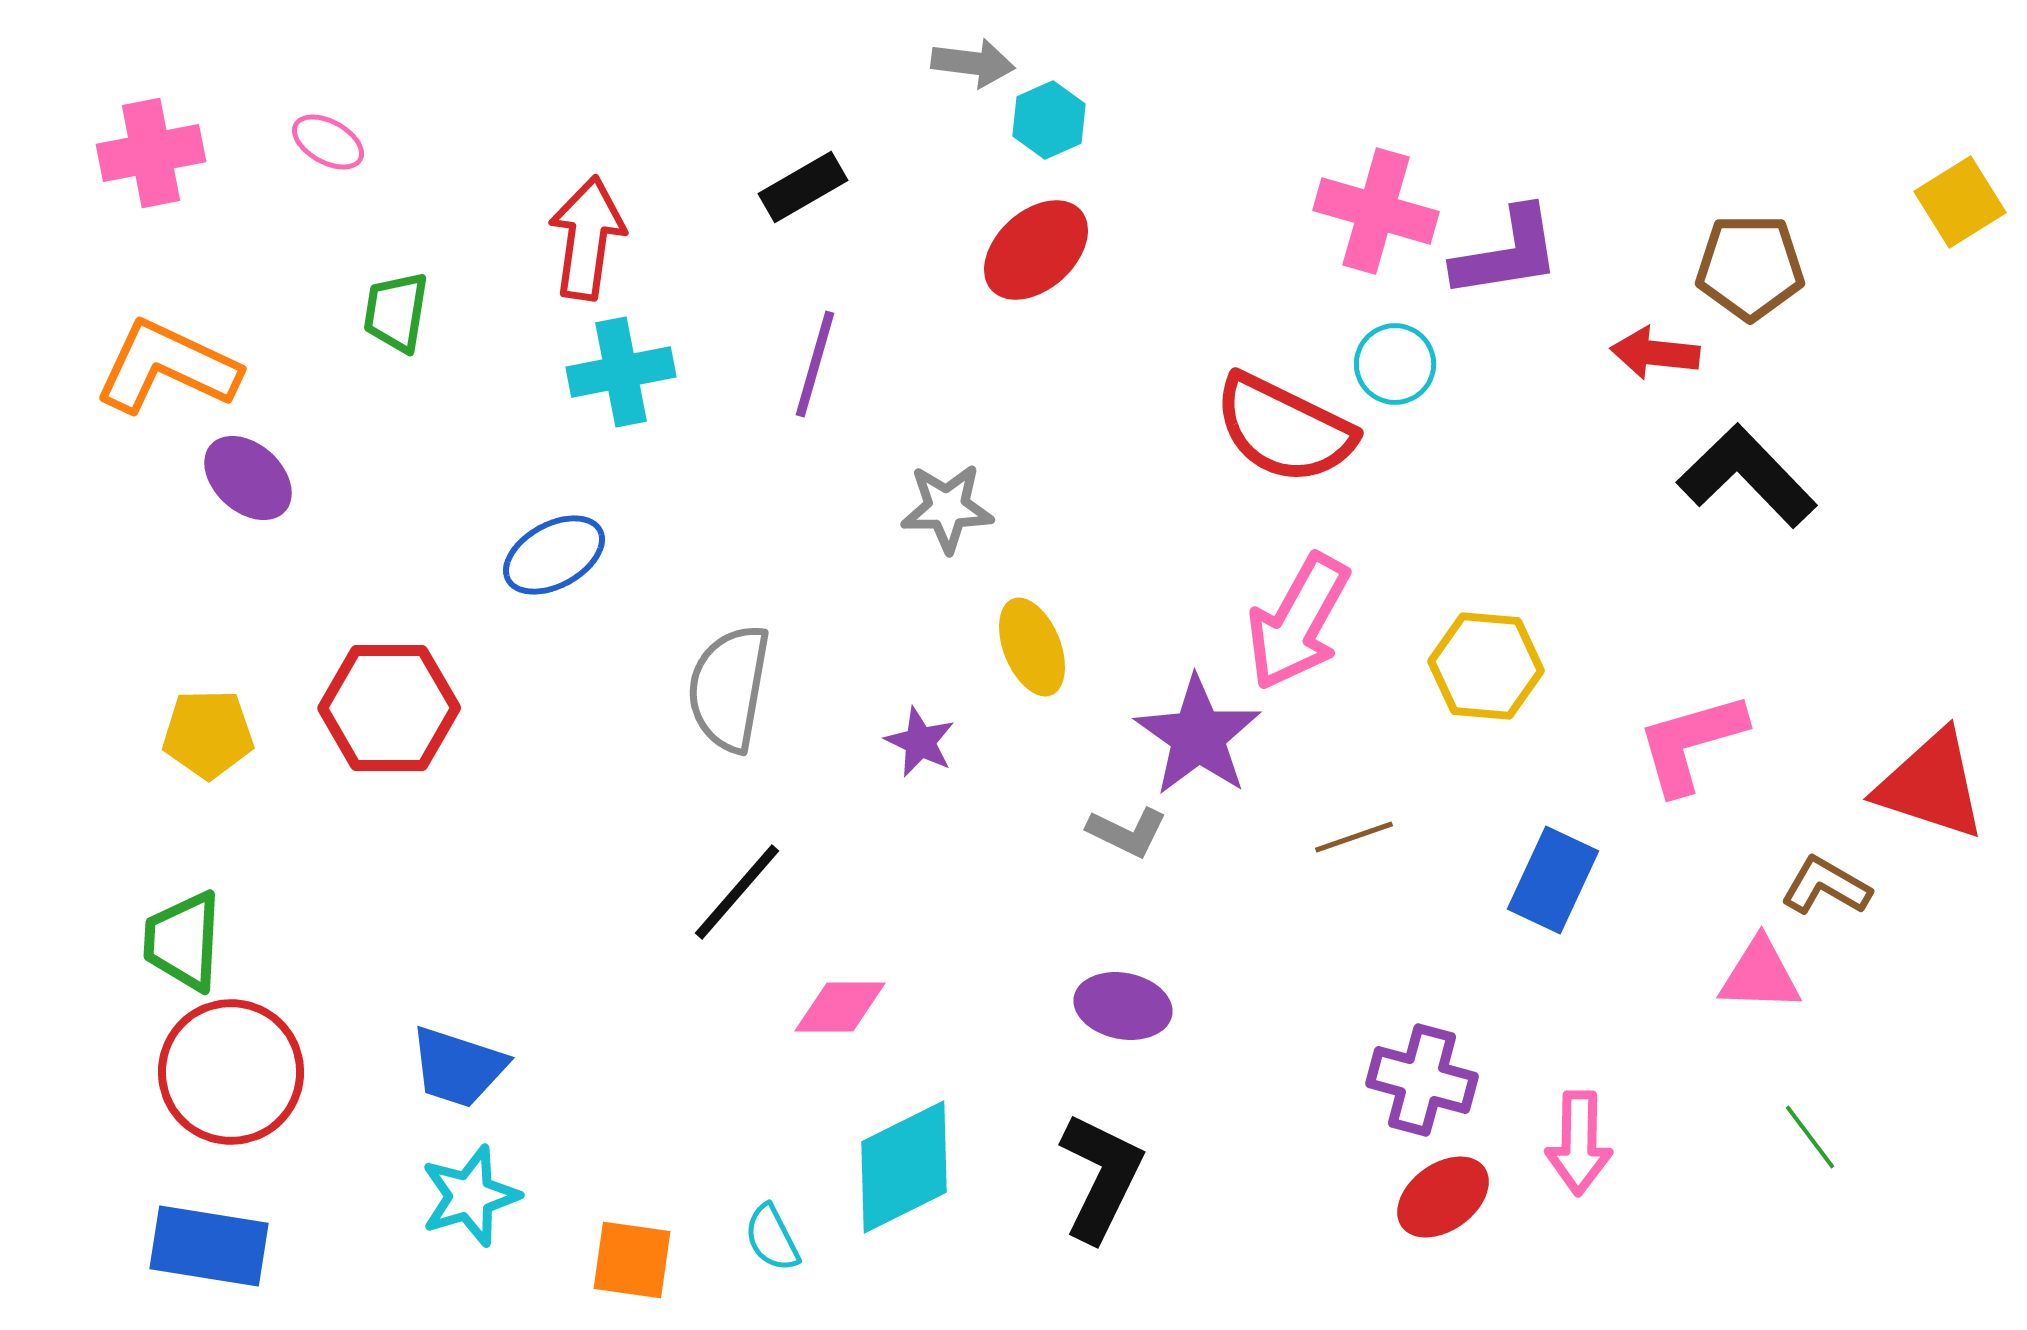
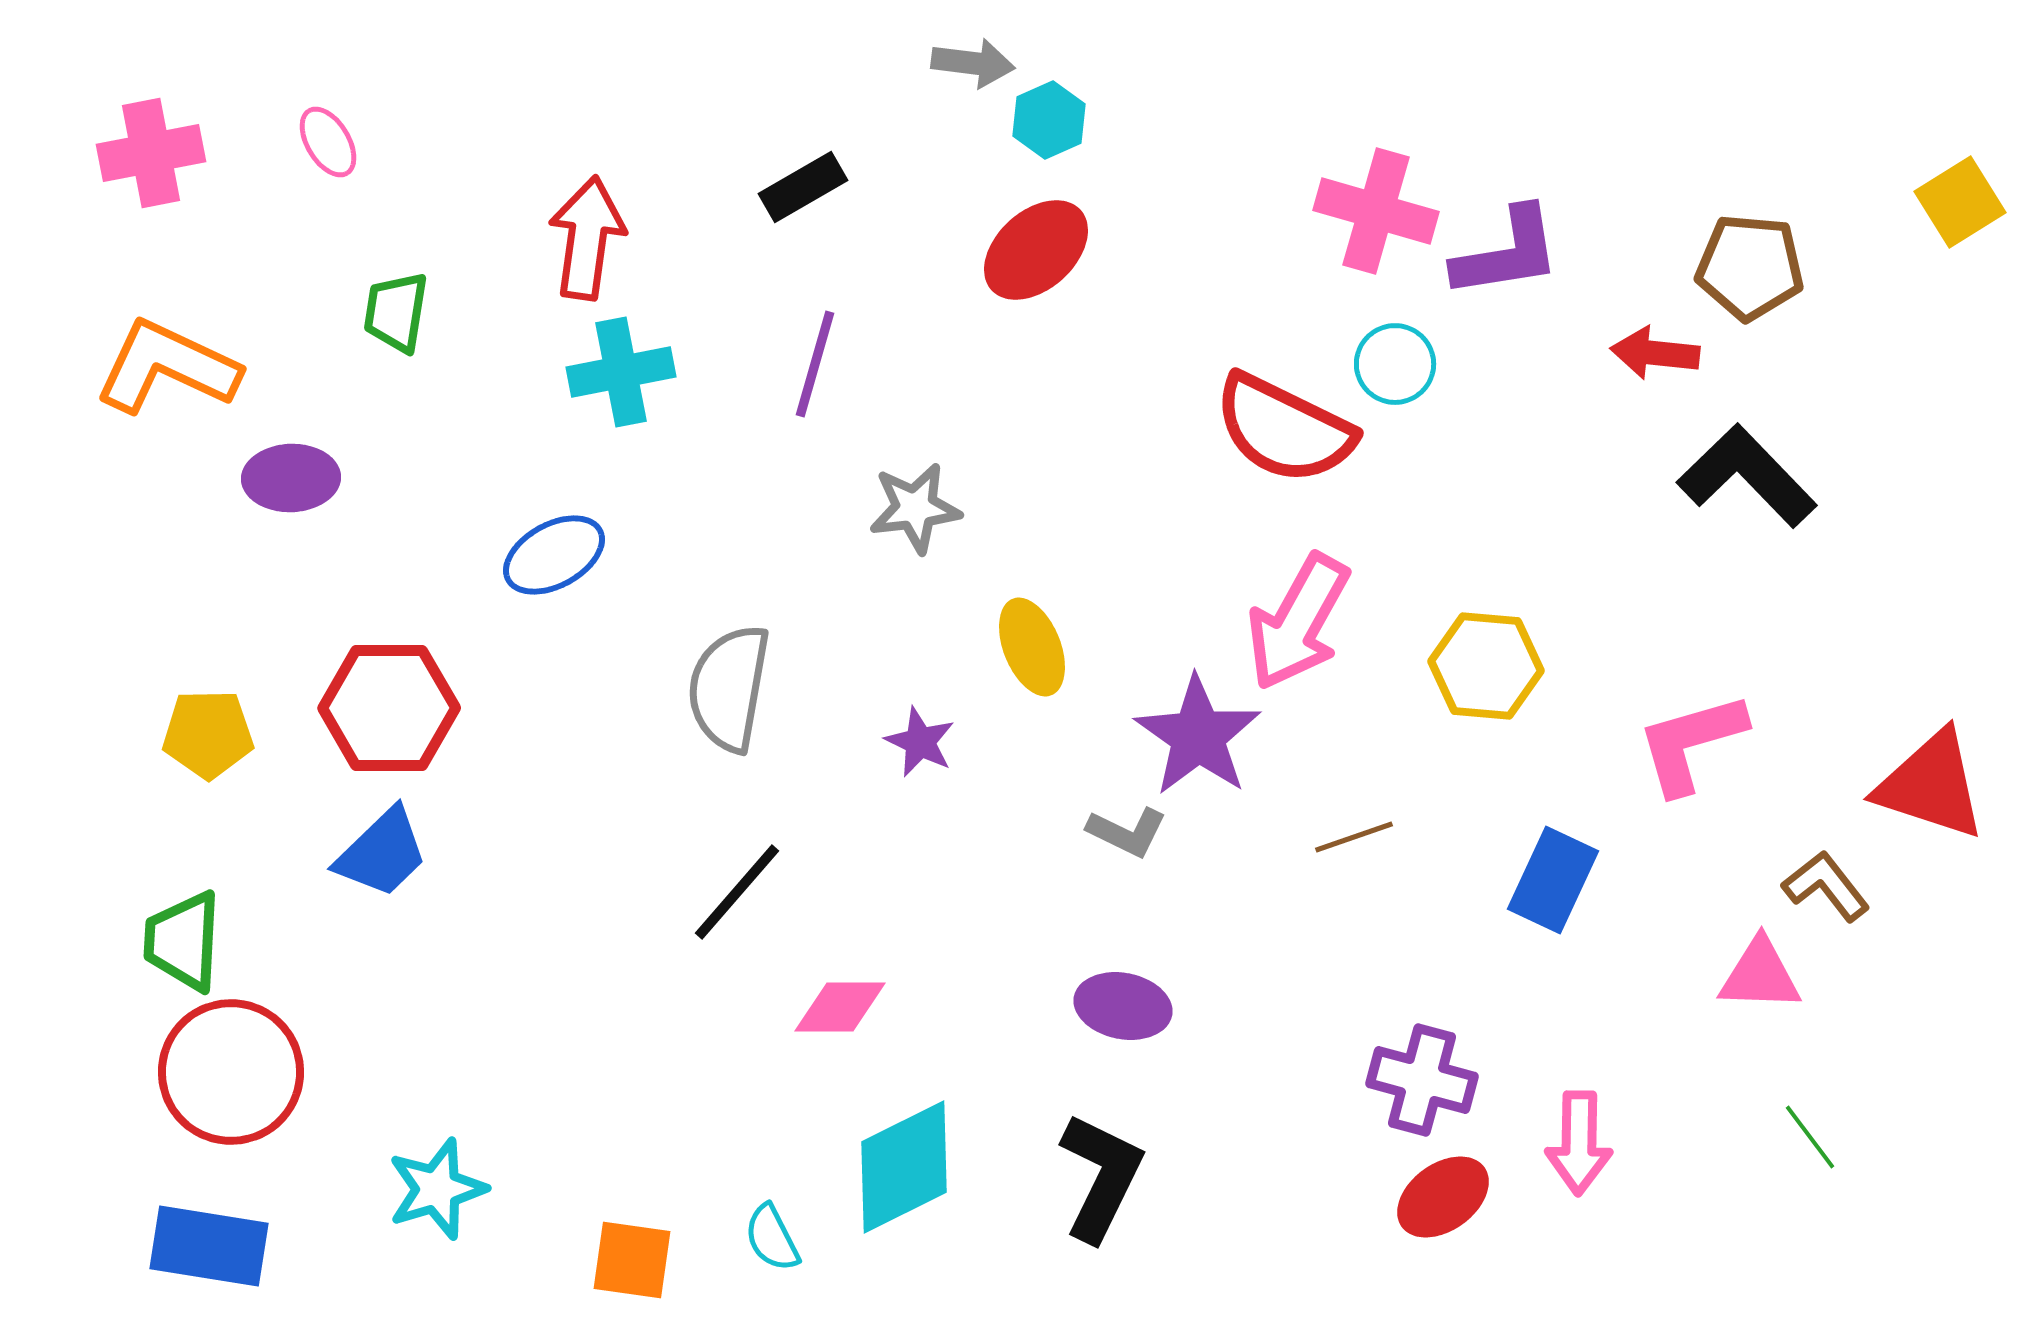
pink ellipse at (328, 142): rotated 30 degrees clockwise
brown pentagon at (1750, 267): rotated 5 degrees clockwise
purple ellipse at (248, 478): moved 43 px right; rotated 44 degrees counterclockwise
gray star at (947, 508): moved 32 px left; rotated 6 degrees counterclockwise
brown L-shape at (1826, 886): rotated 22 degrees clockwise
blue trapezoid at (458, 1067): moved 76 px left, 214 px up; rotated 62 degrees counterclockwise
cyan star at (470, 1196): moved 33 px left, 7 px up
